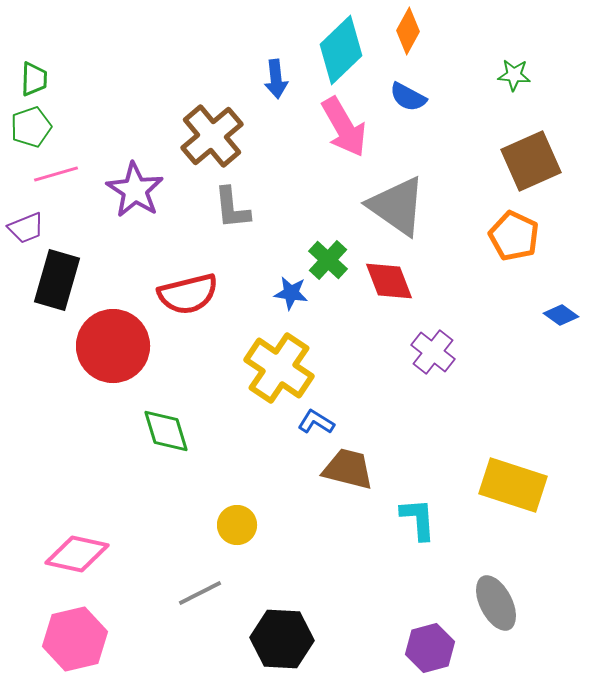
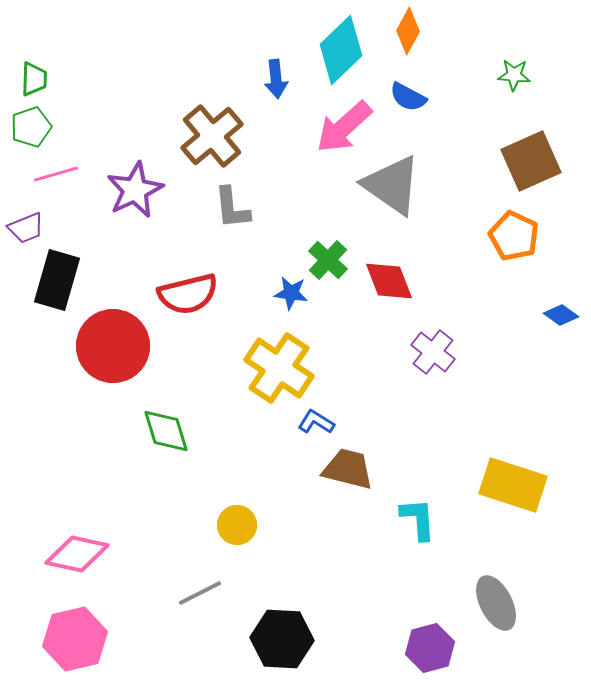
pink arrow: rotated 78 degrees clockwise
purple star: rotated 14 degrees clockwise
gray triangle: moved 5 px left, 21 px up
